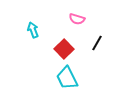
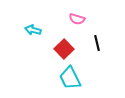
cyan arrow: rotated 56 degrees counterclockwise
black line: rotated 42 degrees counterclockwise
cyan trapezoid: moved 3 px right
